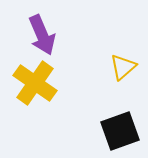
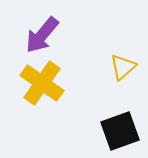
purple arrow: rotated 63 degrees clockwise
yellow cross: moved 7 px right
